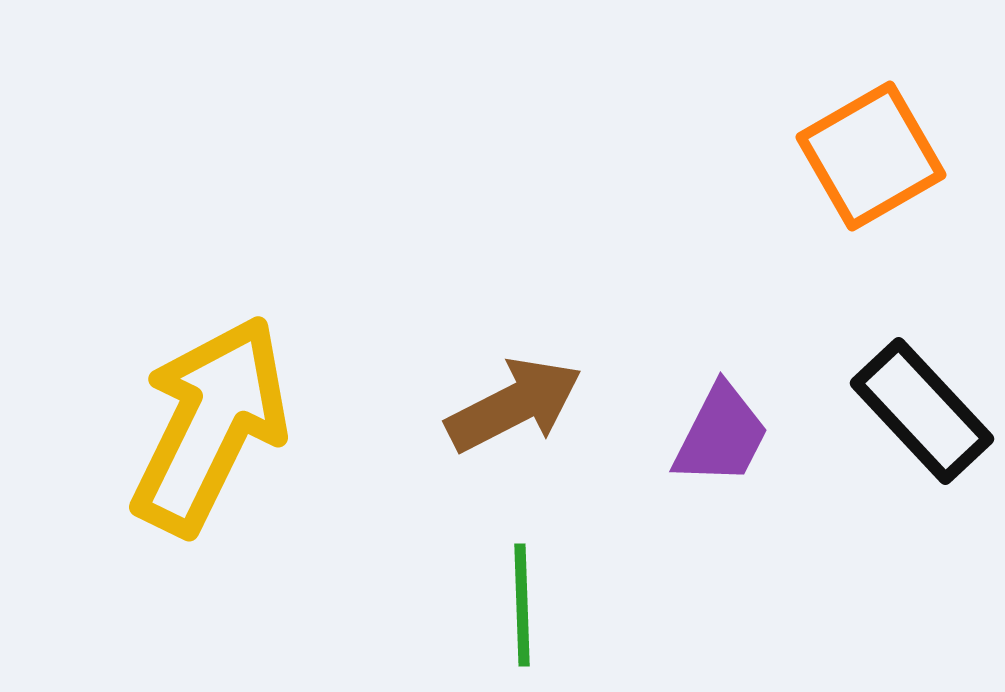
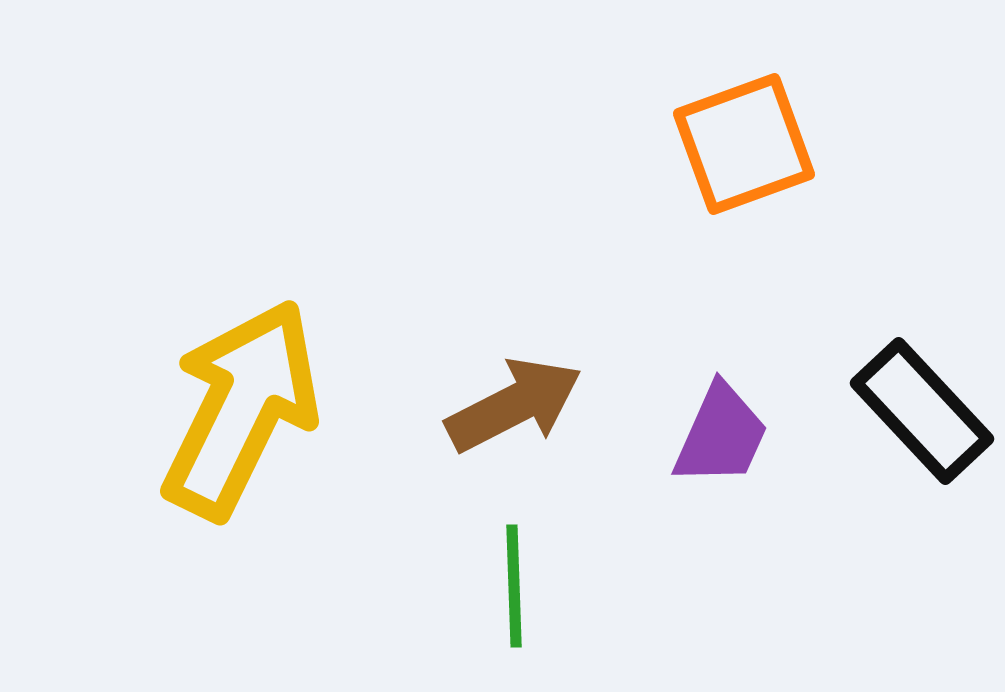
orange square: moved 127 px left, 12 px up; rotated 10 degrees clockwise
yellow arrow: moved 31 px right, 16 px up
purple trapezoid: rotated 3 degrees counterclockwise
green line: moved 8 px left, 19 px up
